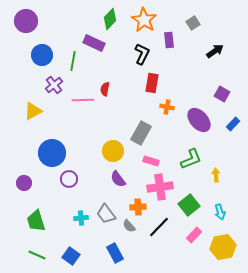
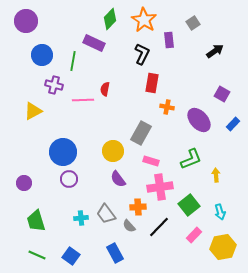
purple cross at (54, 85): rotated 36 degrees counterclockwise
blue circle at (52, 153): moved 11 px right, 1 px up
